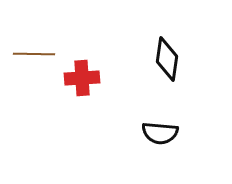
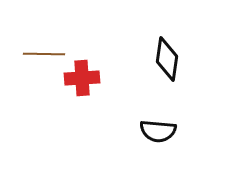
brown line: moved 10 px right
black semicircle: moved 2 px left, 2 px up
